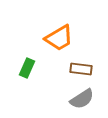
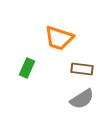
orange trapezoid: rotated 48 degrees clockwise
brown rectangle: moved 1 px right
